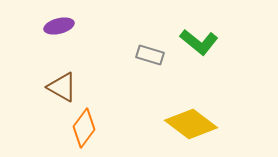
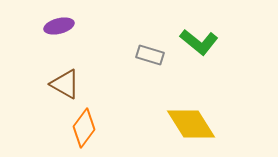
brown triangle: moved 3 px right, 3 px up
yellow diamond: rotated 21 degrees clockwise
